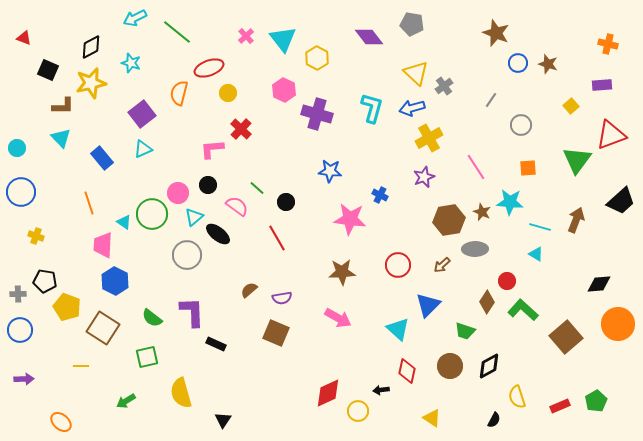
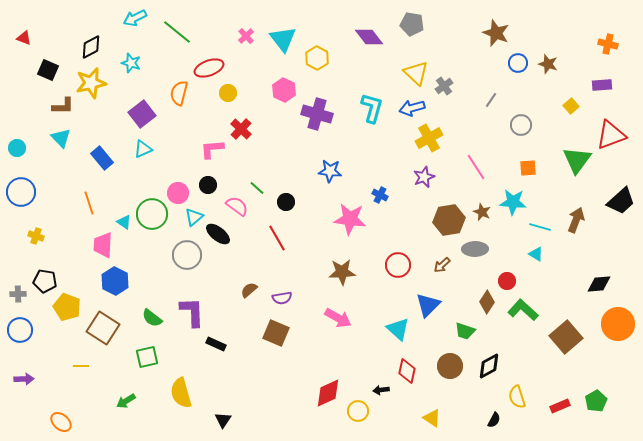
cyan star at (510, 202): moved 3 px right
